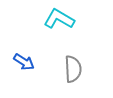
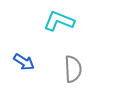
cyan L-shape: moved 2 px down; rotated 8 degrees counterclockwise
